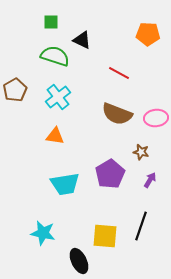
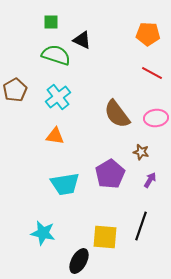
green semicircle: moved 1 px right, 1 px up
red line: moved 33 px right
brown semicircle: rotated 32 degrees clockwise
yellow square: moved 1 px down
black ellipse: rotated 55 degrees clockwise
